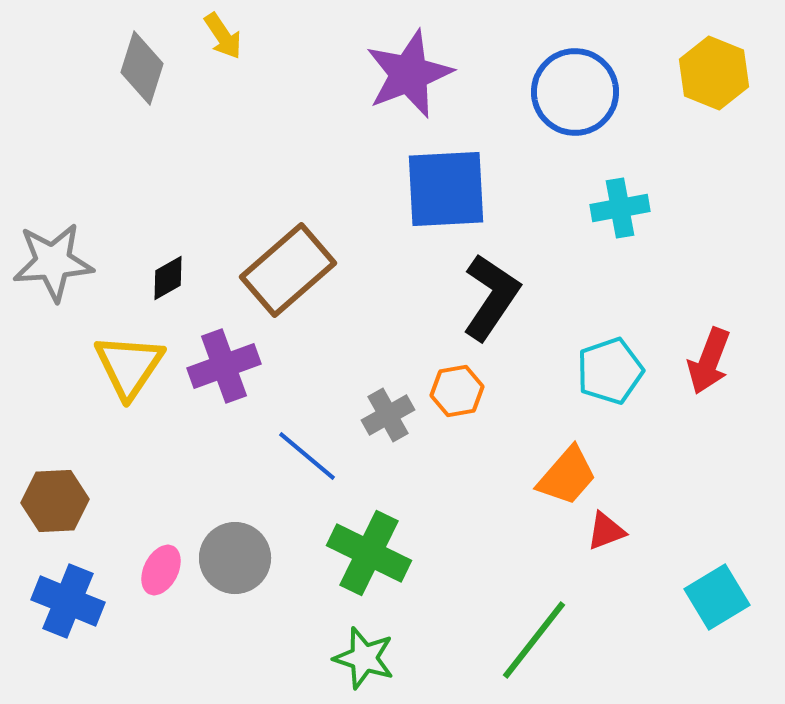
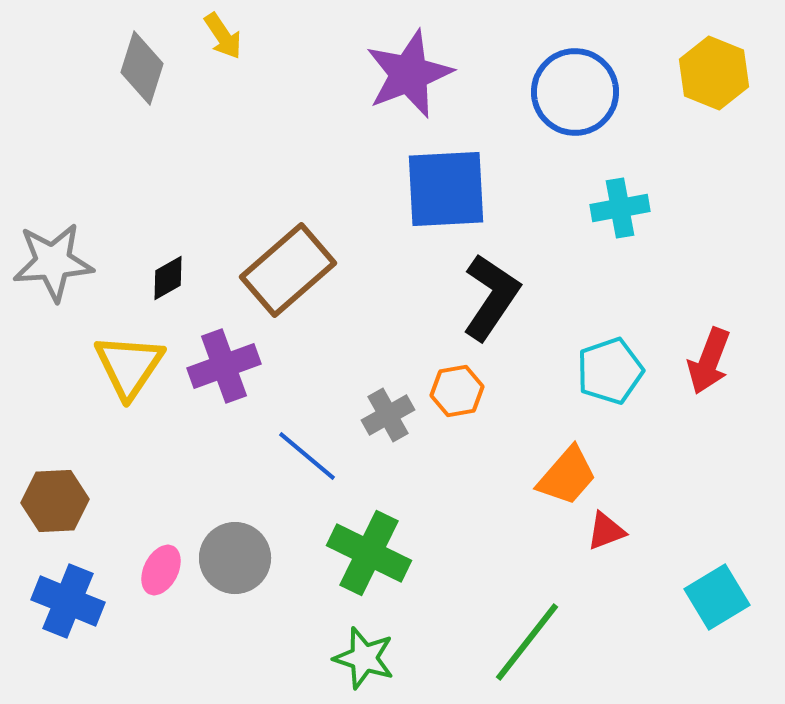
green line: moved 7 px left, 2 px down
